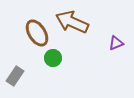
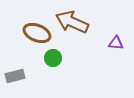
brown ellipse: rotated 36 degrees counterclockwise
purple triangle: rotated 28 degrees clockwise
gray rectangle: rotated 42 degrees clockwise
